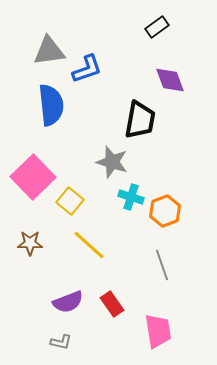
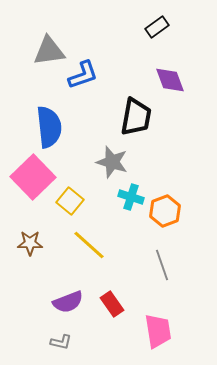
blue L-shape: moved 4 px left, 6 px down
blue semicircle: moved 2 px left, 22 px down
black trapezoid: moved 4 px left, 3 px up
